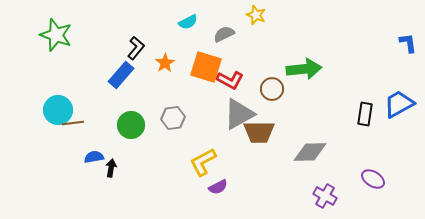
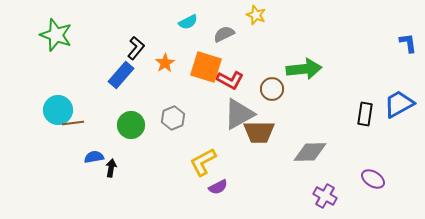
gray hexagon: rotated 15 degrees counterclockwise
